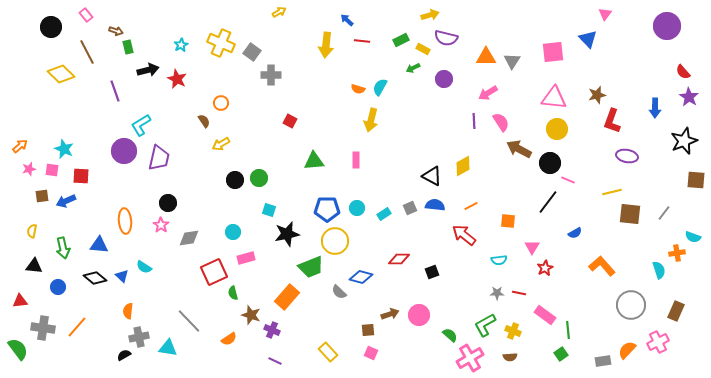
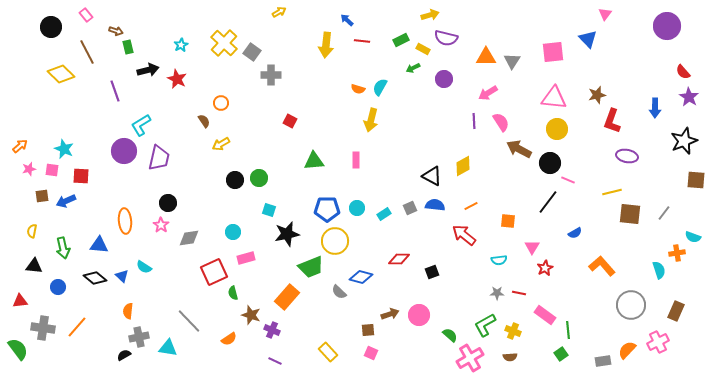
yellow cross at (221, 43): moved 3 px right; rotated 20 degrees clockwise
